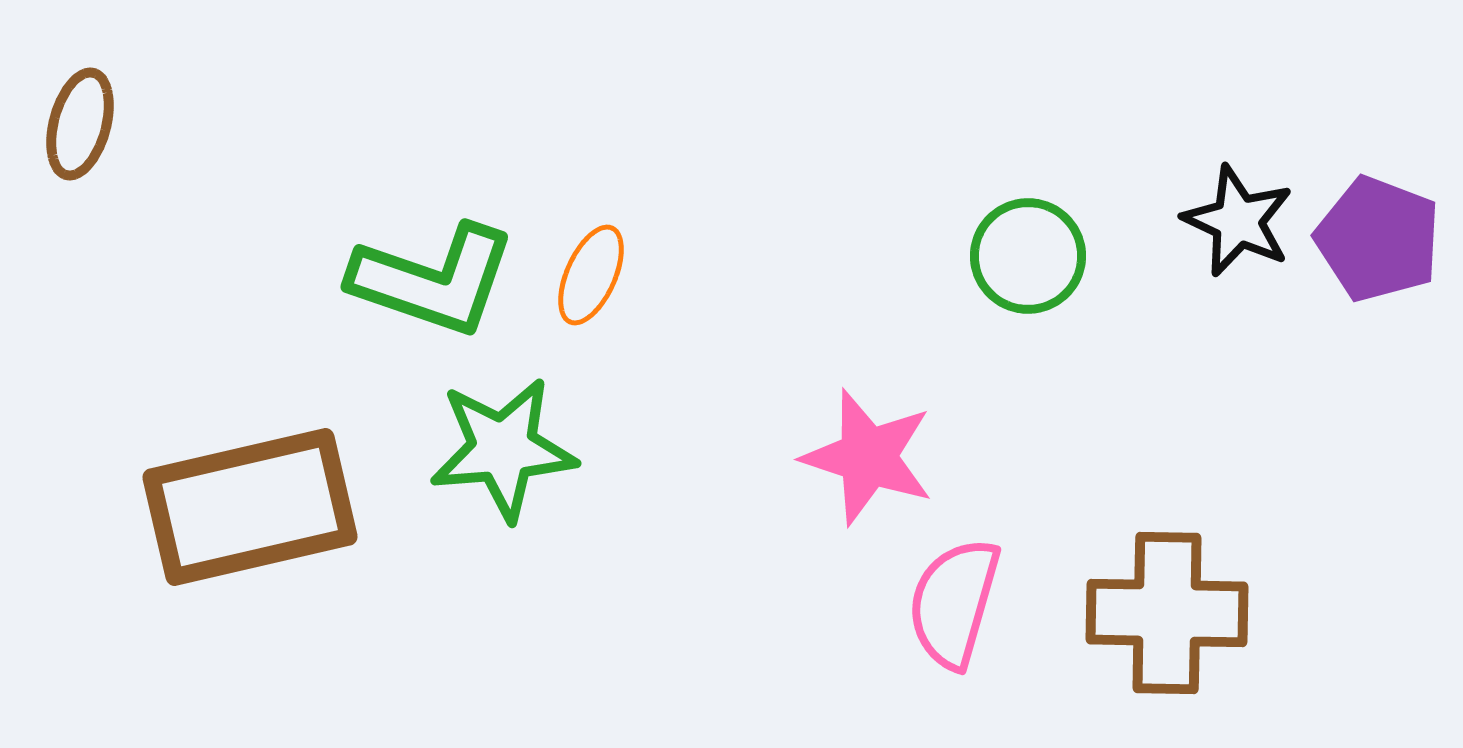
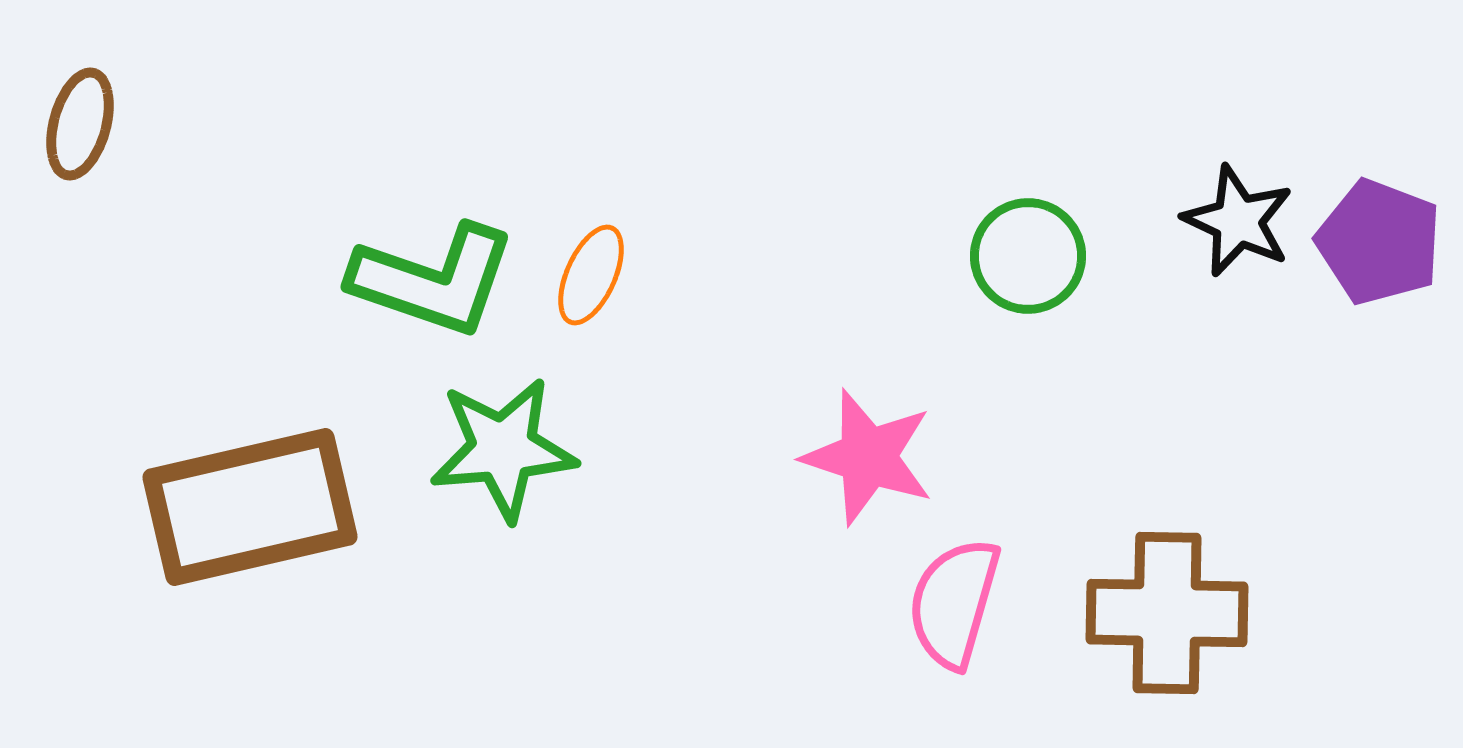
purple pentagon: moved 1 px right, 3 px down
